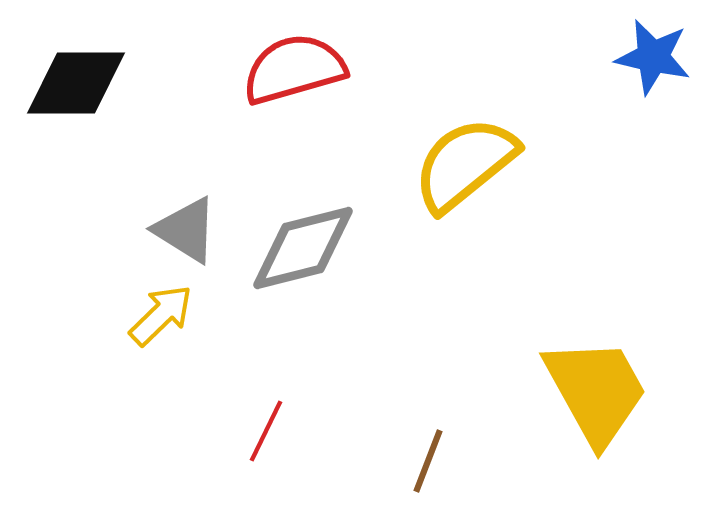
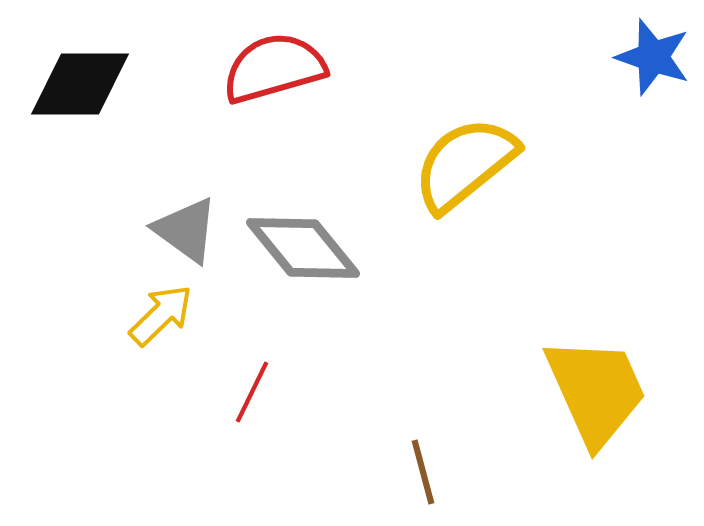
blue star: rotated 6 degrees clockwise
red semicircle: moved 20 px left, 1 px up
black diamond: moved 4 px right, 1 px down
gray triangle: rotated 4 degrees clockwise
gray diamond: rotated 65 degrees clockwise
yellow trapezoid: rotated 5 degrees clockwise
red line: moved 14 px left, 39 px up
brown line: moved 5 px left, 11 px down; rotated 36 degrees counterclockwise
